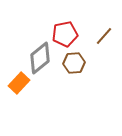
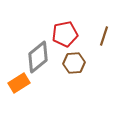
brown line: rotated 24 degrees counterclockwise
gray diamond: moved 2 px left, 1 px up
orange rectangle: rotated 15 degrees clockwise
